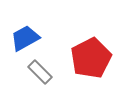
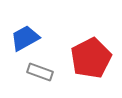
gray rectangle: rotated 25 degrees counterclockwise
